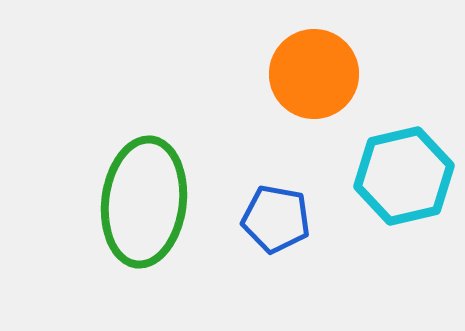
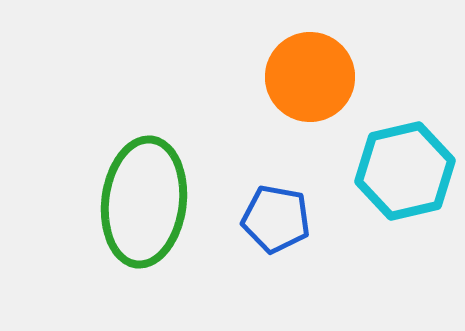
orange circle: moved 4 px left, 3 px down
cyan hexagon: moved 1 px right, 5 px up
